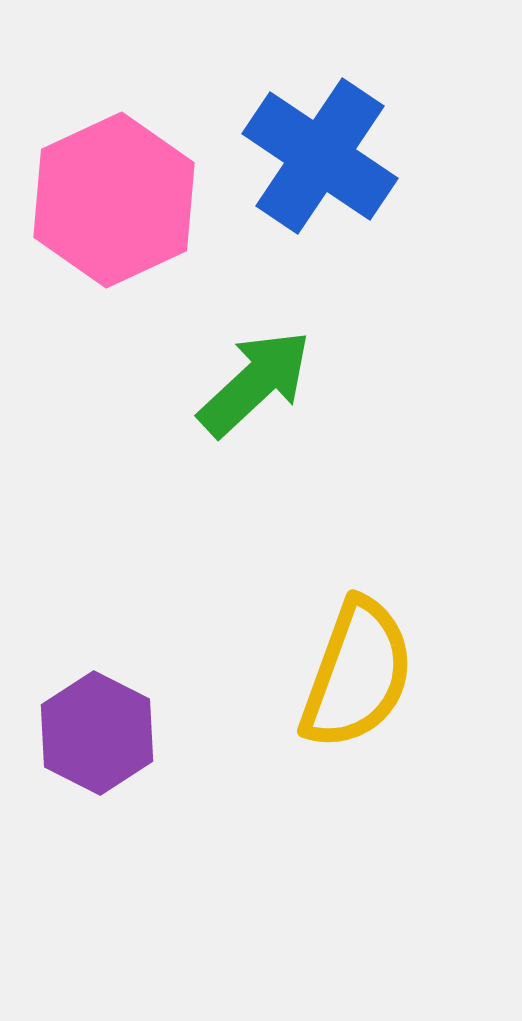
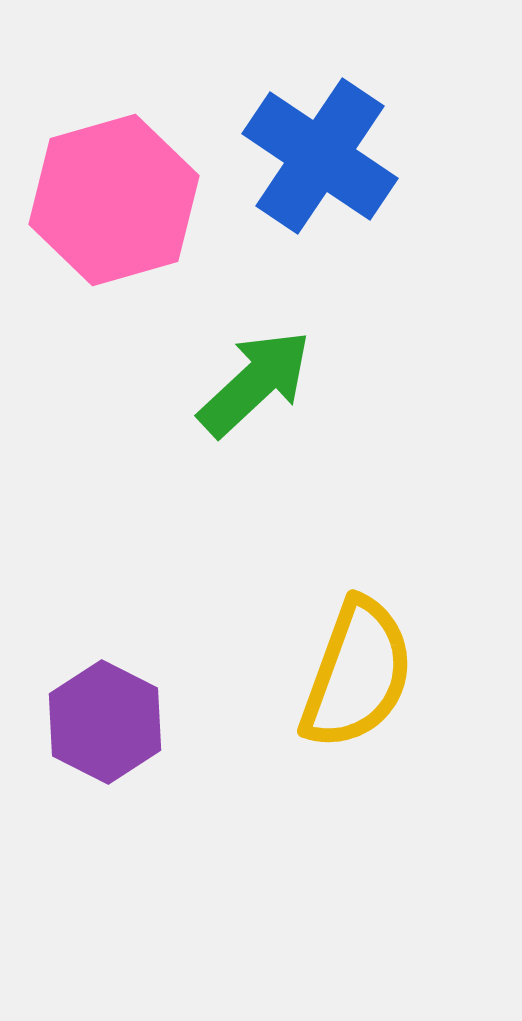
pink hexagon: rotated 9 degrees clockwise
purple hexagon: moved 8 px right, 11 px up
